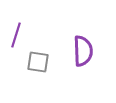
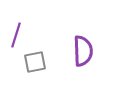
gray square: moved 3 px left; rotated 20 degrees counterclockwise
